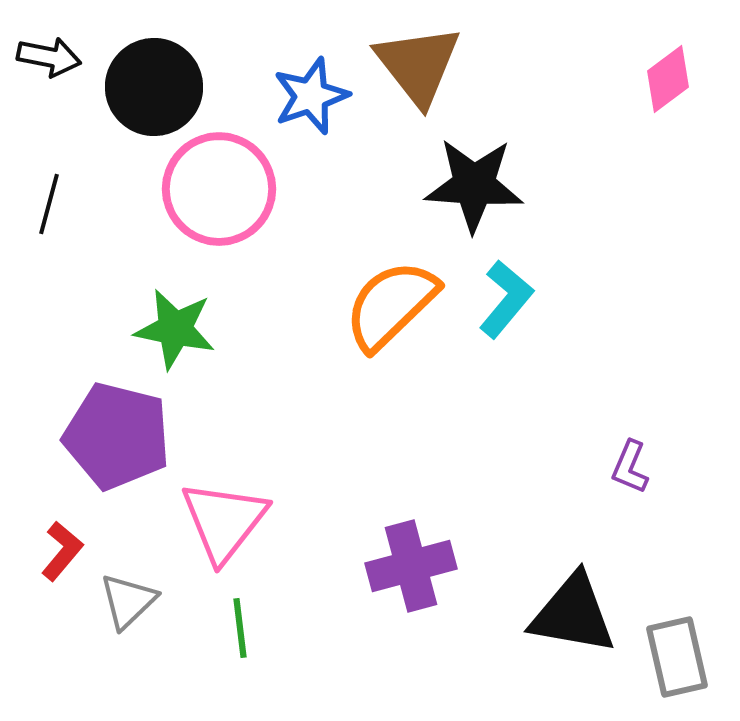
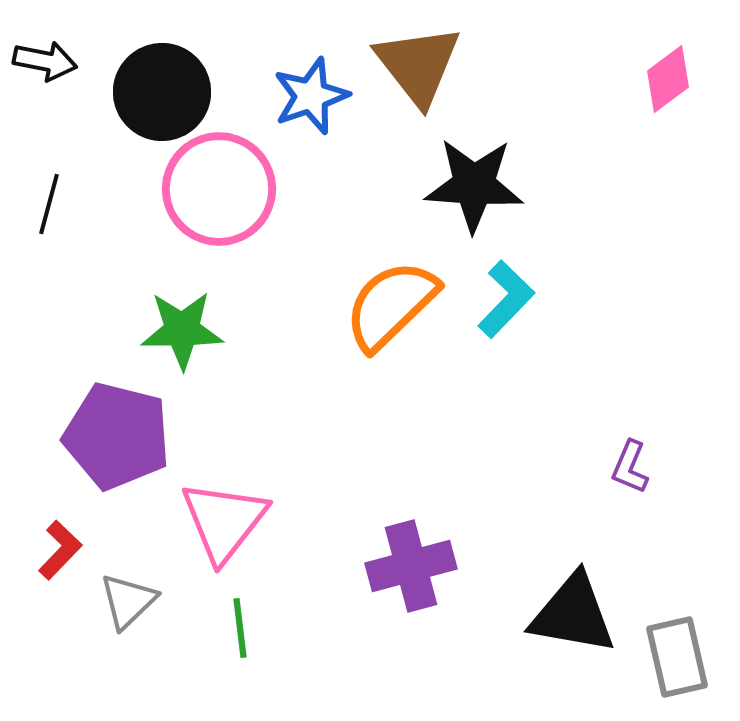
black arrow: moved 4 px left, 4 px down
black circle: moved 8 px right, 5 px down
cyan L-shape: rotated 4 degrees clockwise
green star: moved 7 px right, 1 px down; rotated 12 degrees counterclockwise
red L-shape: moved 2 px left, 1 px up; rotated 4 degrees clockwise
